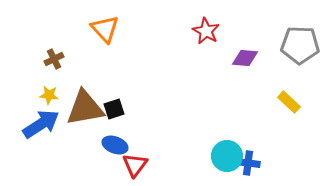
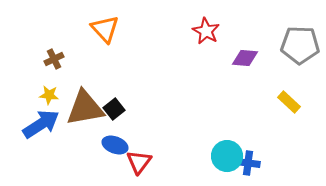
black square: rotated 20 degrees counterclockwise
red triangle: moved 4 px right, 3 px up
